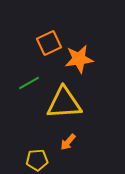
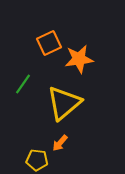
green line: moved 6 px left, 1 px down; rotated 25 degrees counterclockwise
yellow triangle: rotated 36 degrees counterclockwise
orange arrow: moved 8 px left, 1 px down
yellow pentagon: rotated 10 degrees clockwise
